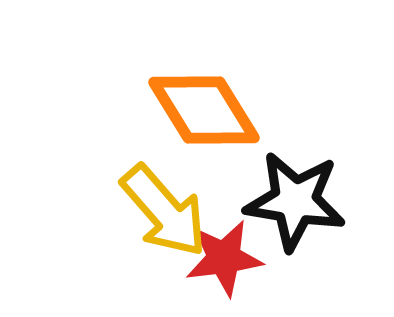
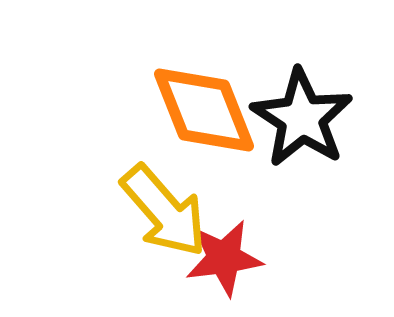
orange diamond: rotated 10 degrees clockwise
black star: moved 7 px right, 83 px up; rotated 24 degrees clockwise
